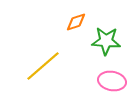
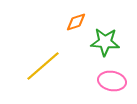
green star: moved 1 px left, 1 px down
